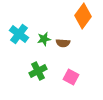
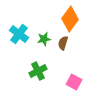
orange diamond: moved 13 px left, 3 px down
brown semicircle: rotated 104 degrees clockwise
pink square: moved 3 px right, 5 px down
